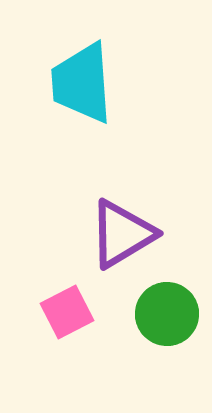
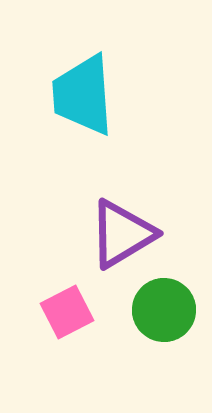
cyan trapezoid: moved 1 px right, 12 px down
green circle: moved 3 px left, 4 px up
